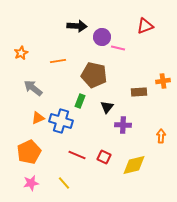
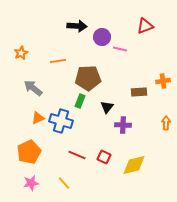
pink line: moved 2 px right, 1 px down
brown pentagon: moved 6 px left, 3 px down; rotated 15 degrees counterclockwise
orange arrow: moved 5 px right, 13 px up
